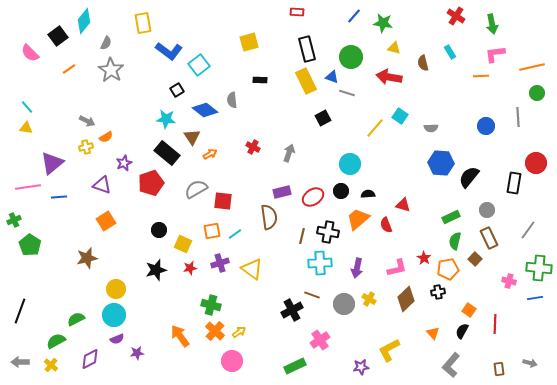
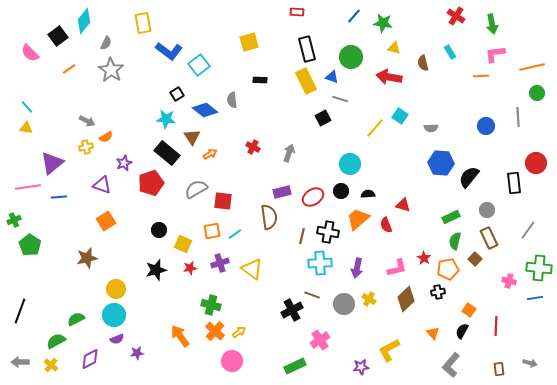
black square at (177, 90): moved 4 px down
gray line at (347, 93): moved 7 px left, 6 px down
black rectangle at (514, 183): rotated 15 degrees counterclockwise
red line at (495, 324): moved 1 px right, 2 px down
